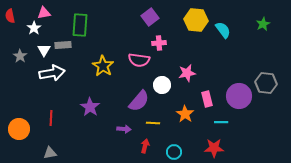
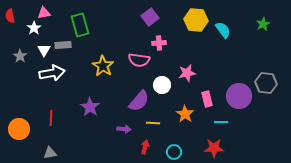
green rectangle: rotated 20 degrees counterclockwise
red arrow: moved 1 px down
